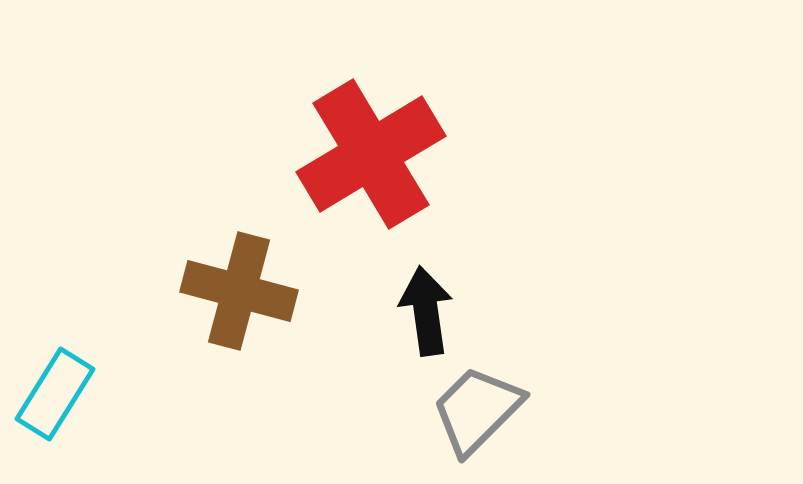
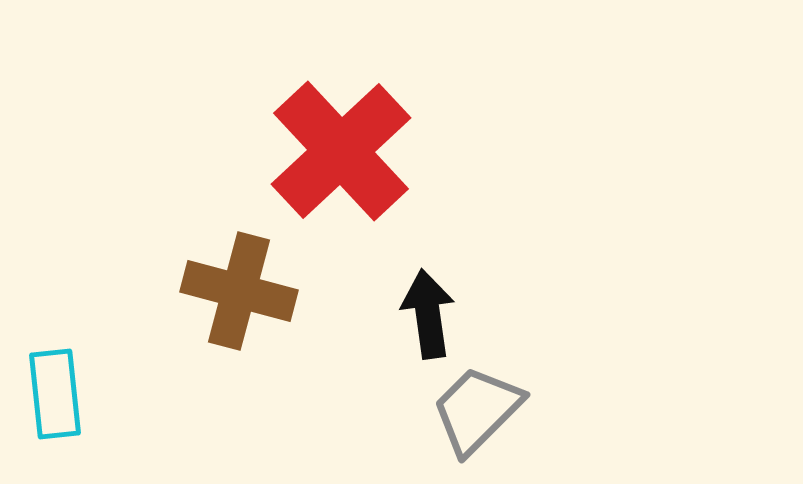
red cross: moved 30 px left, 3 px up; rotated 12 degrees counterclockwise
black arrow: moved 2 px right, 3 px down
cyan rectangle: rotated 38 degrees counterclockwise
